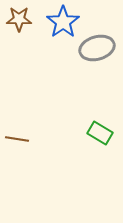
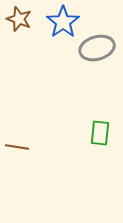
brown star: rotated 20 degrees clockwise
green rectangle: rotated 65 degrees clockwise
brown line: moved 8 px down
